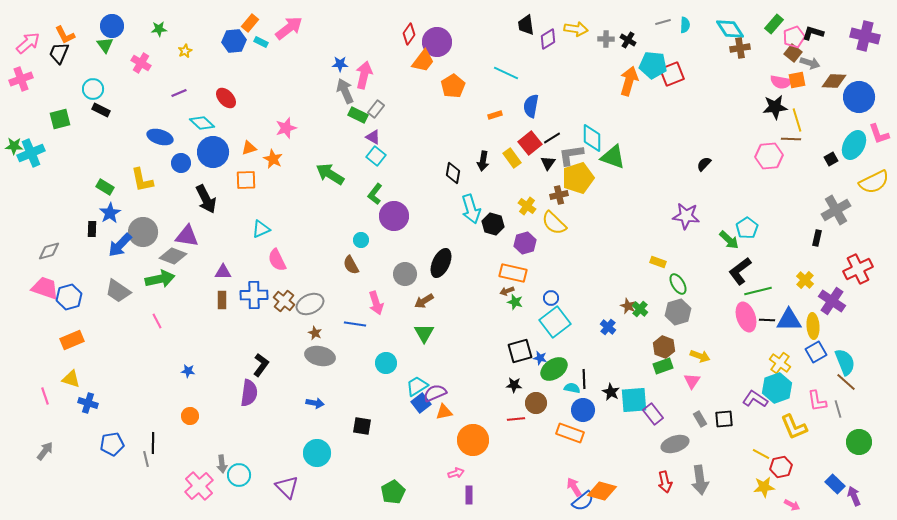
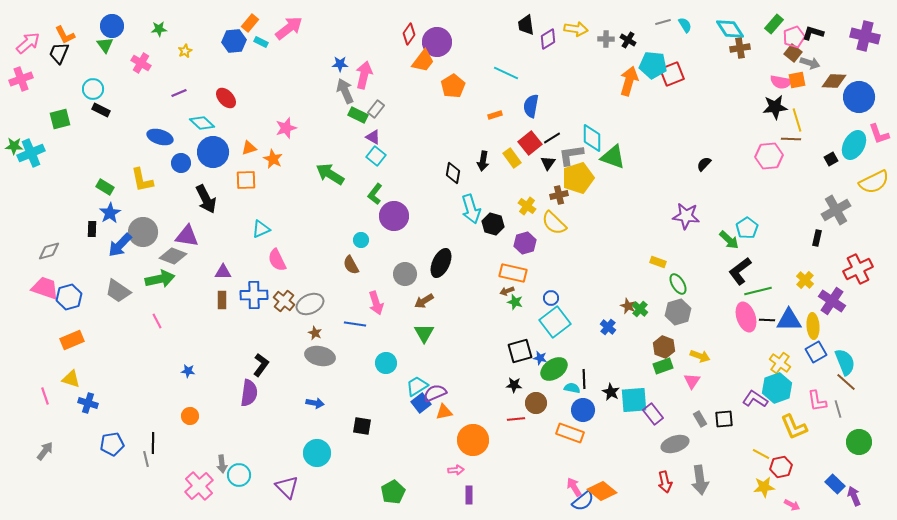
cyan semicircle at (685, 25): rotated 35 degrees counterclockwise
pink arrow at (456, 473): moved 3 px up; rotated 14 degrees clockwise
orange diamond at (602, 491): rotated 24 degrees clockwise
